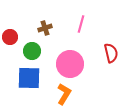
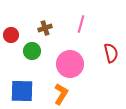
red circle: moved 1 px right, 2 px up
blue square: moved 7 px left, 13 px down
orange L-shape: moved 3 px left
